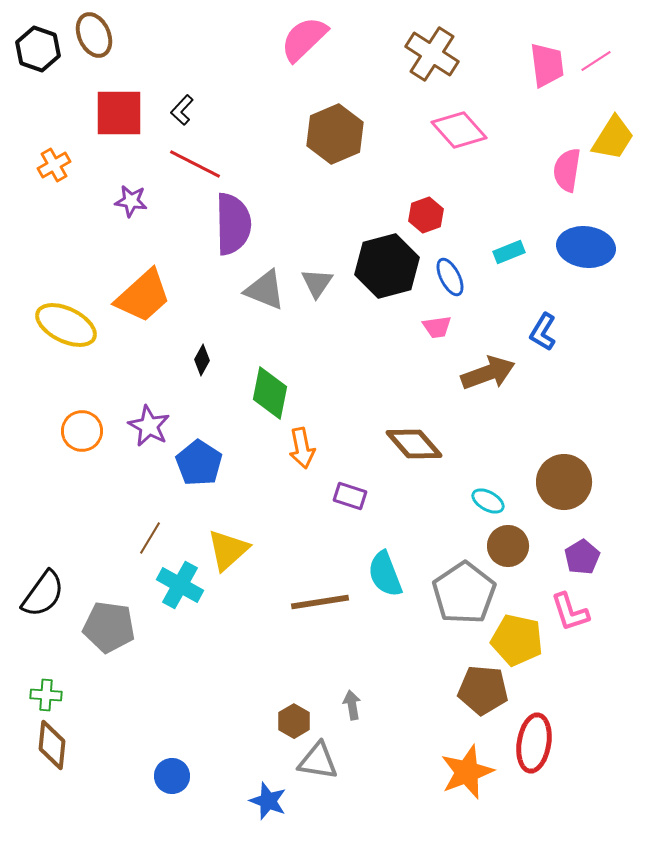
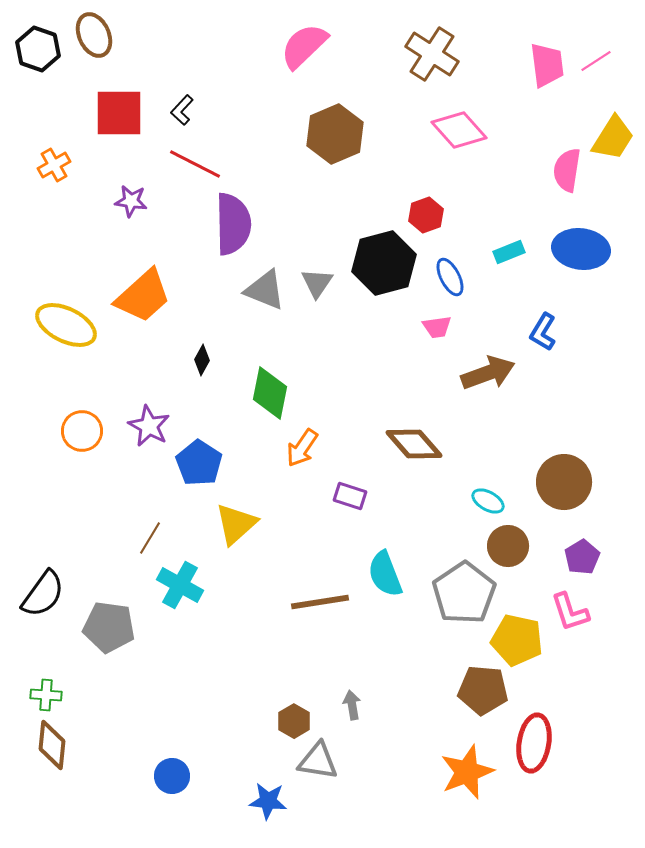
pink semicircle at (304, 39): moved 7 px down
blue ellipse at (586, 247): moved 5 px left, 2 px down
black hexagon at (387, 266): moved 3 px left, 3 px up
orange arrow at (302, 448): rotated 45 degrees clockwise
yellow triangle at (228, 550): moved 8 px right, 26 px up
blue star at (268, 801): rotated 15 degrees counterclockwise
